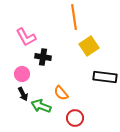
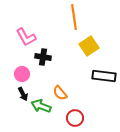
black rectangle: moved 1 px left, 1 px up
orange semicircle: moved 1 px left
